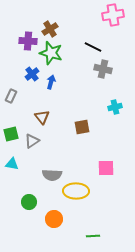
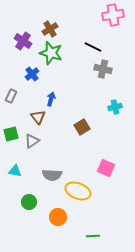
purple cross: moved 5 px left; rotated 30 degrees clockwise
blue arrow: moved 17 px down
brown triangle: moved 4 px left
brown square: rotated 21 degrees counterclockwise
cyan triangle: moved 3 px right, 7 px down
pink square: rotated 24 degrees clockwise
yellow ellipse: moved 2 px right; rotated 20 degrees clockwise
orange circle: moved 4 px right, 2 px up
